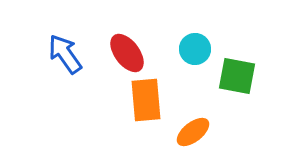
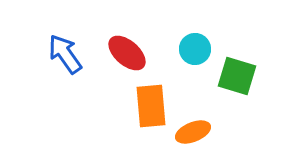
red ellipse: rotated 12 degrees counterclockwise
green square: rotated 6 degrees clockwise
orange rectangle: moved 5 px right, 6 px down
orange ellipse: rotated 16 degrees clockwise
